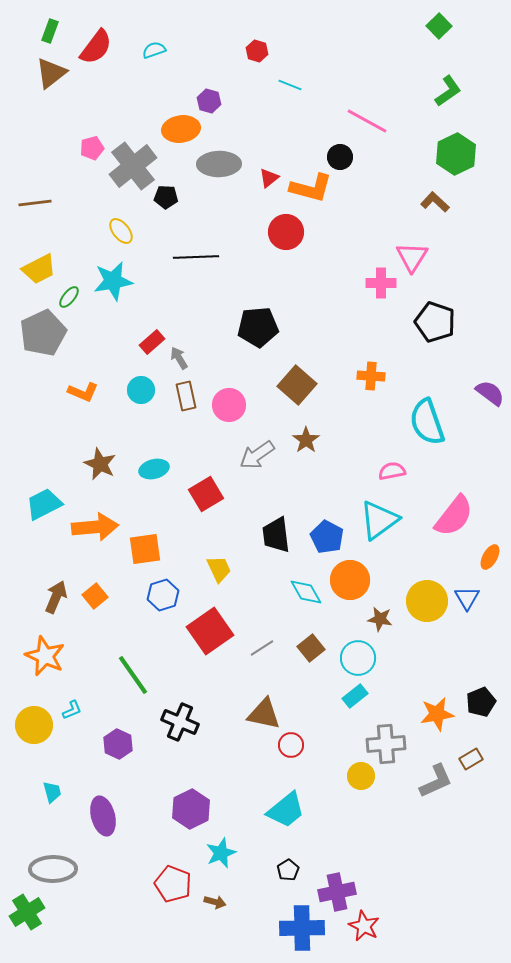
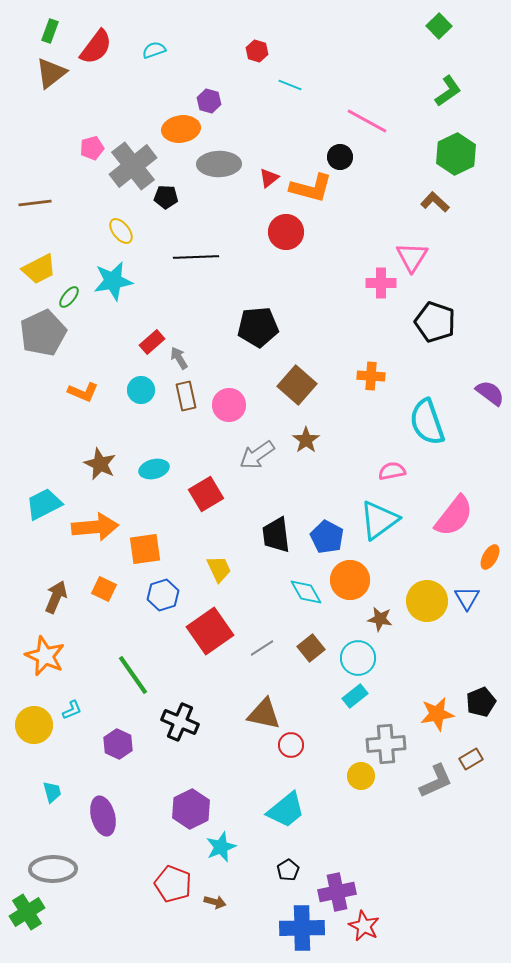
orange square at (95, 596): moved 9 px right, 7 px up; rotated 25 degrees counterclockwise
cyan star at (221, 853): moved 6 px up
